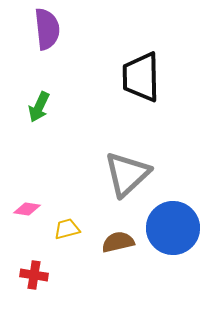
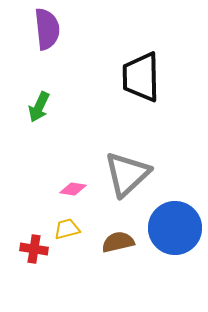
pink diamond: moved 46 px right, 20 px up
blue circle: moved 2 px right
red cross: moved 26 px up
